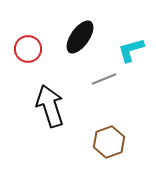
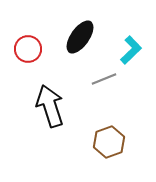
cyan L-shape: rotated 152 degrees clockwise
